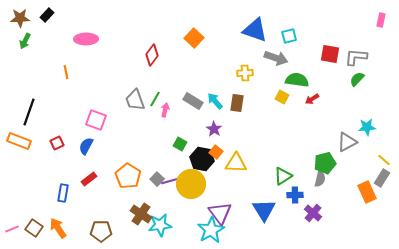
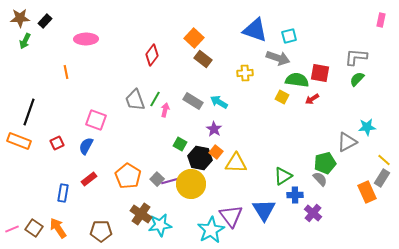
black rectangle at (47, 15): moved 2 px left, 6 px down
red square at (330, 54): moved 10 px left, 19 px down
gray arrow at (276, 58): moved 2 px right
cyan arrow at (215, 101): moved 4 px right, 1 px down; rotated 18 degrees counterclockwise
brown rectangle at (237, 103): moved 34 px left, 44 px up; rotated 60 degrees counterclockwise
black hexagon at (202, 159): moved 2 px left, 1 px up
gray semicircle at (320, 179): rotated 56 degrees counterclockwise
purple triangle at (220, 213): moved 11 px right, 3 px down
